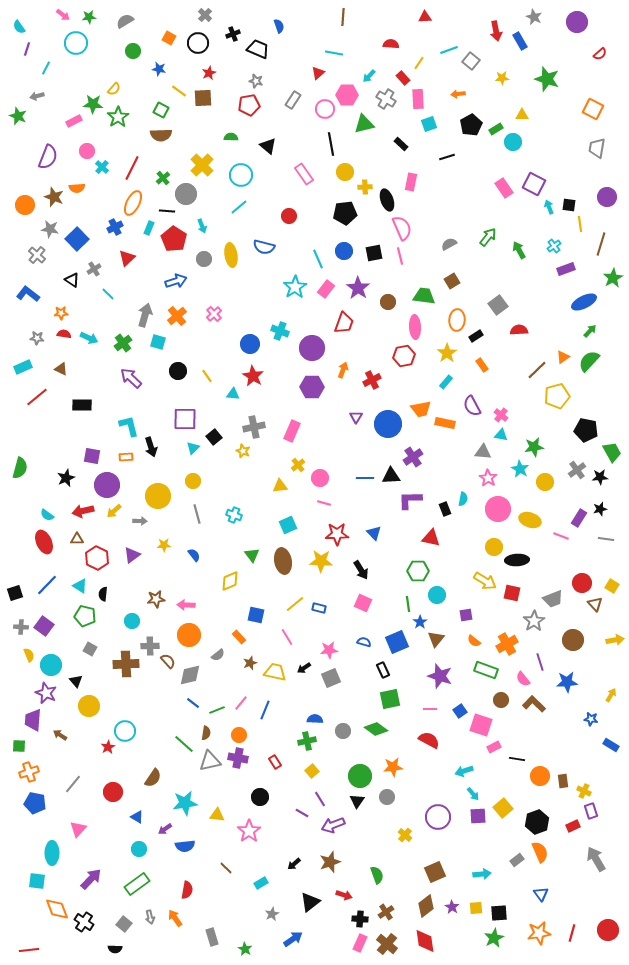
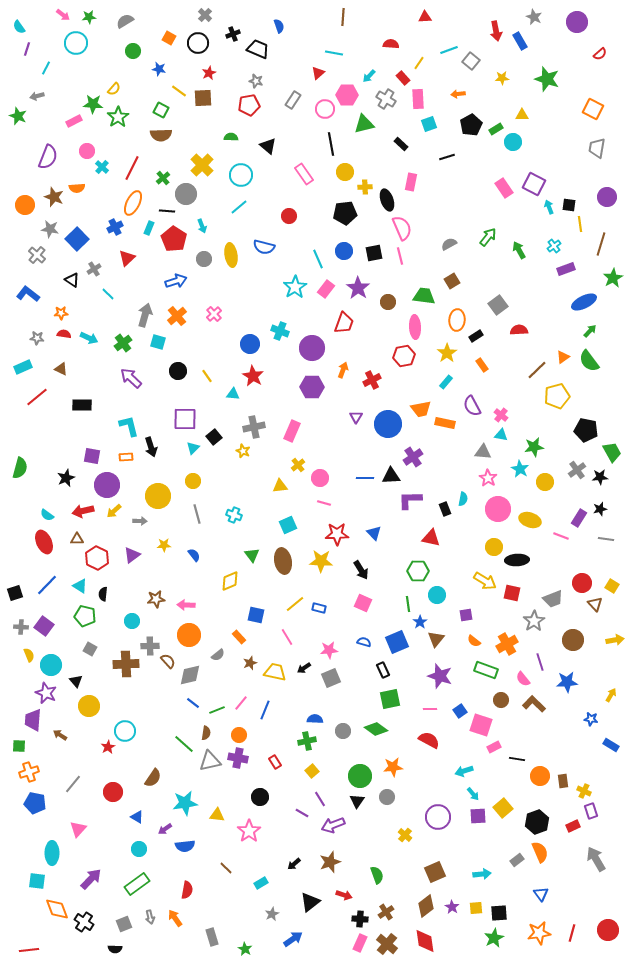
green semicircle at (589, 361): rotated 80 degrees counterclockwise
gray square at (124, 924): rotated 28 degrees clockwise
